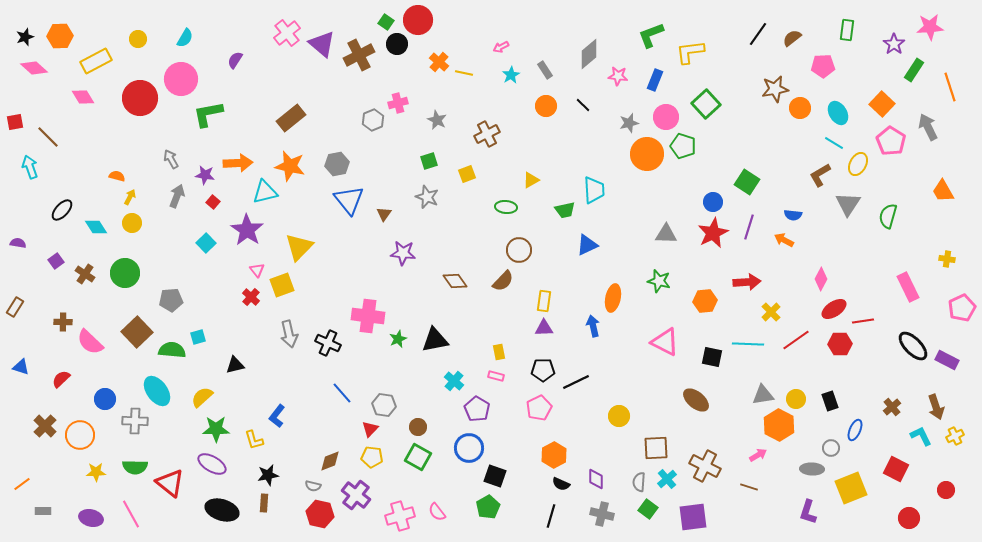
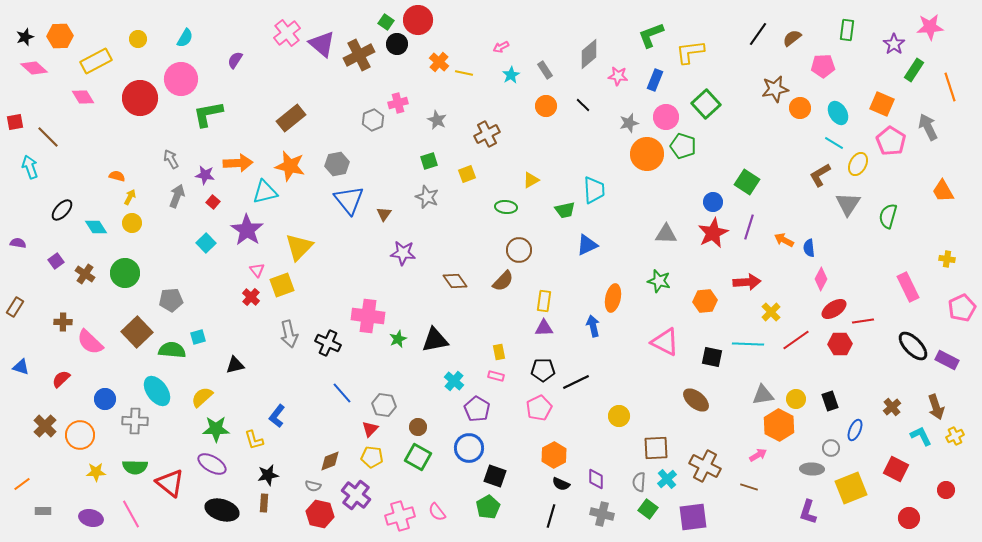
orange square at (882, 104): rotated 20 degrees counterclockwise
blue semicircle at (793, 215): moved 16 px right, 33 px down; rotated 78 degrees clockwise
